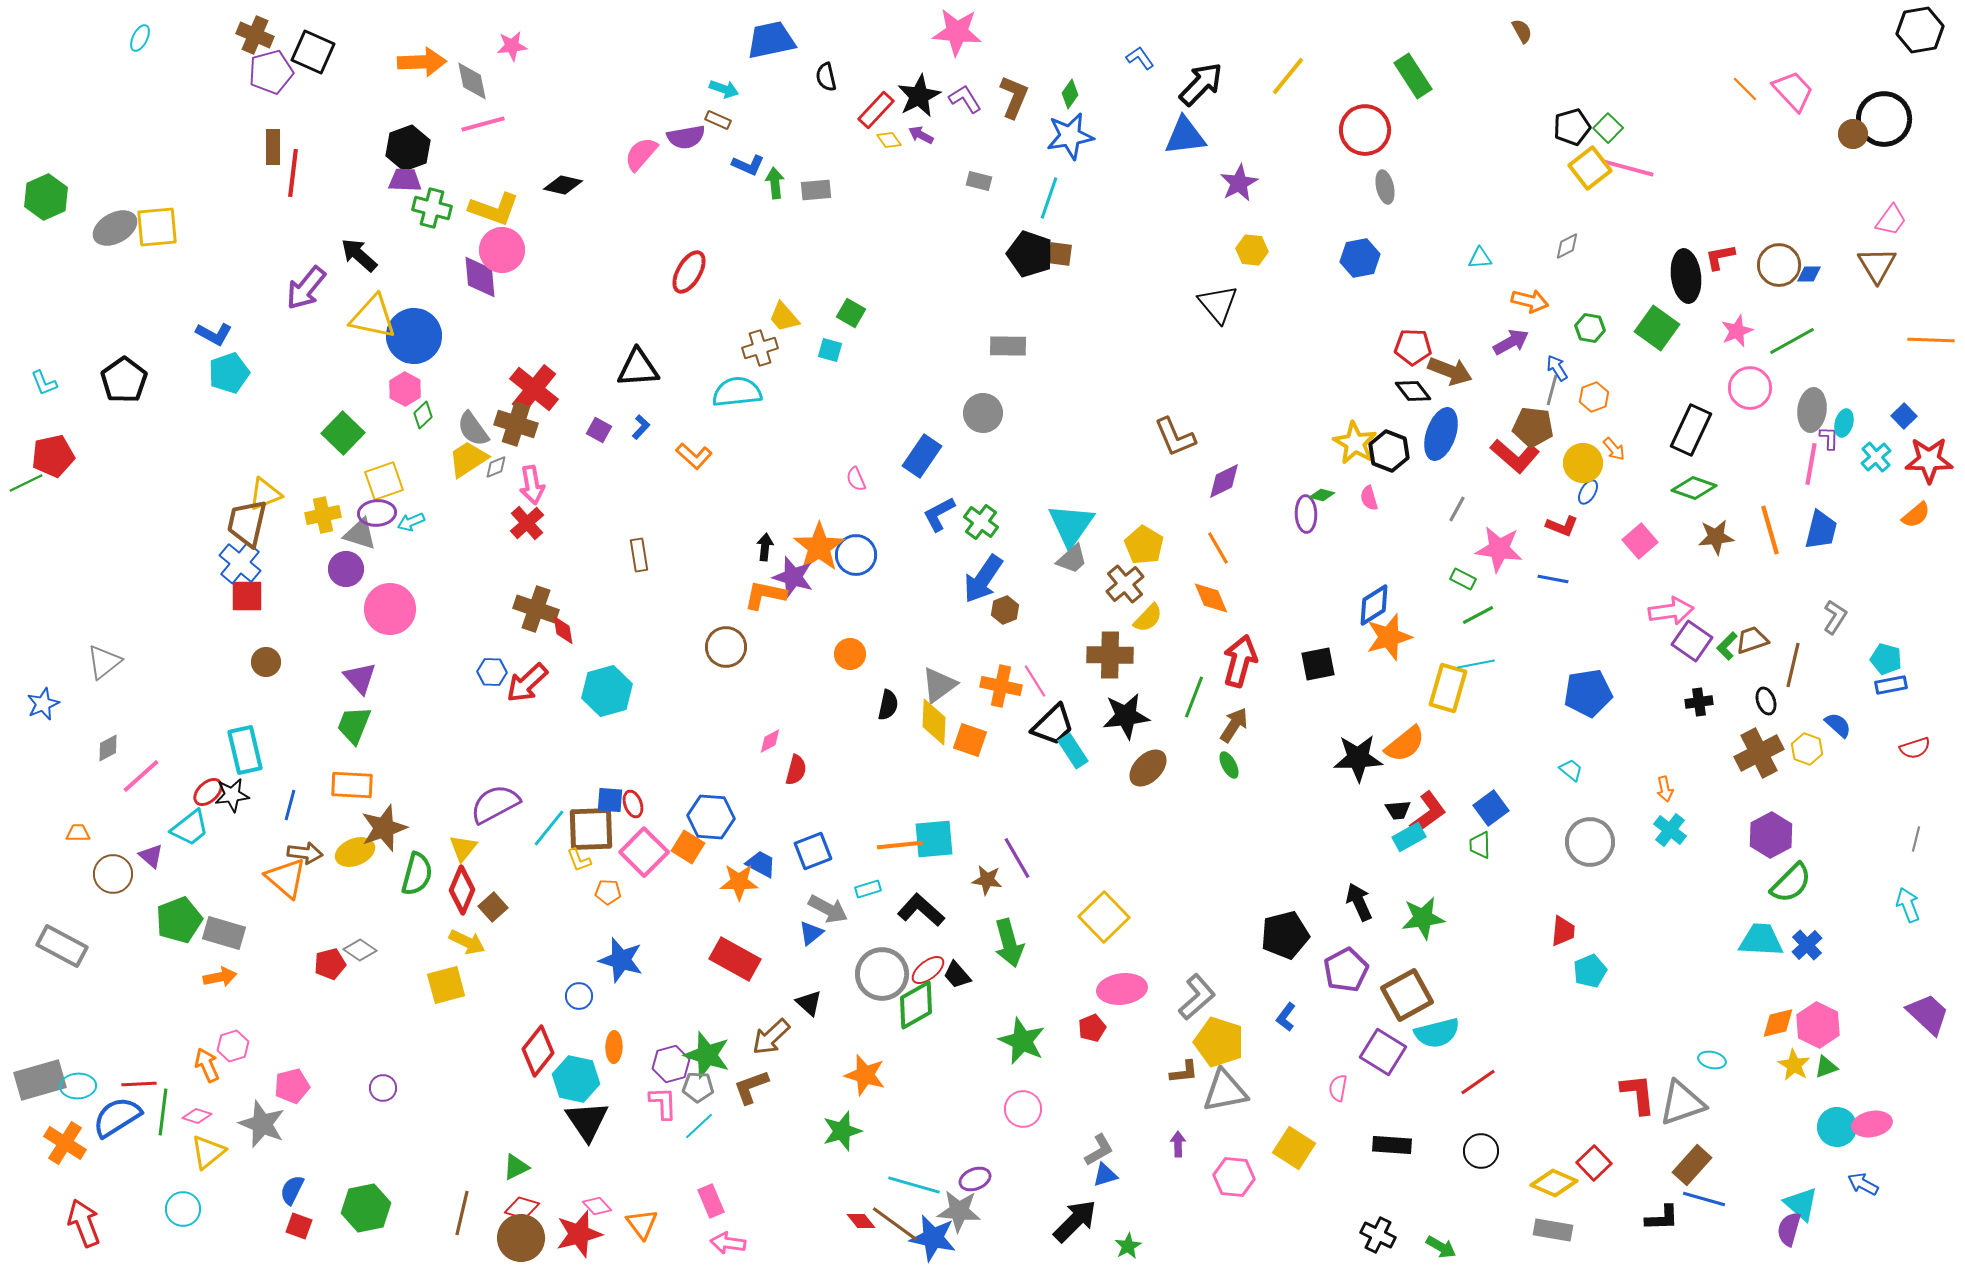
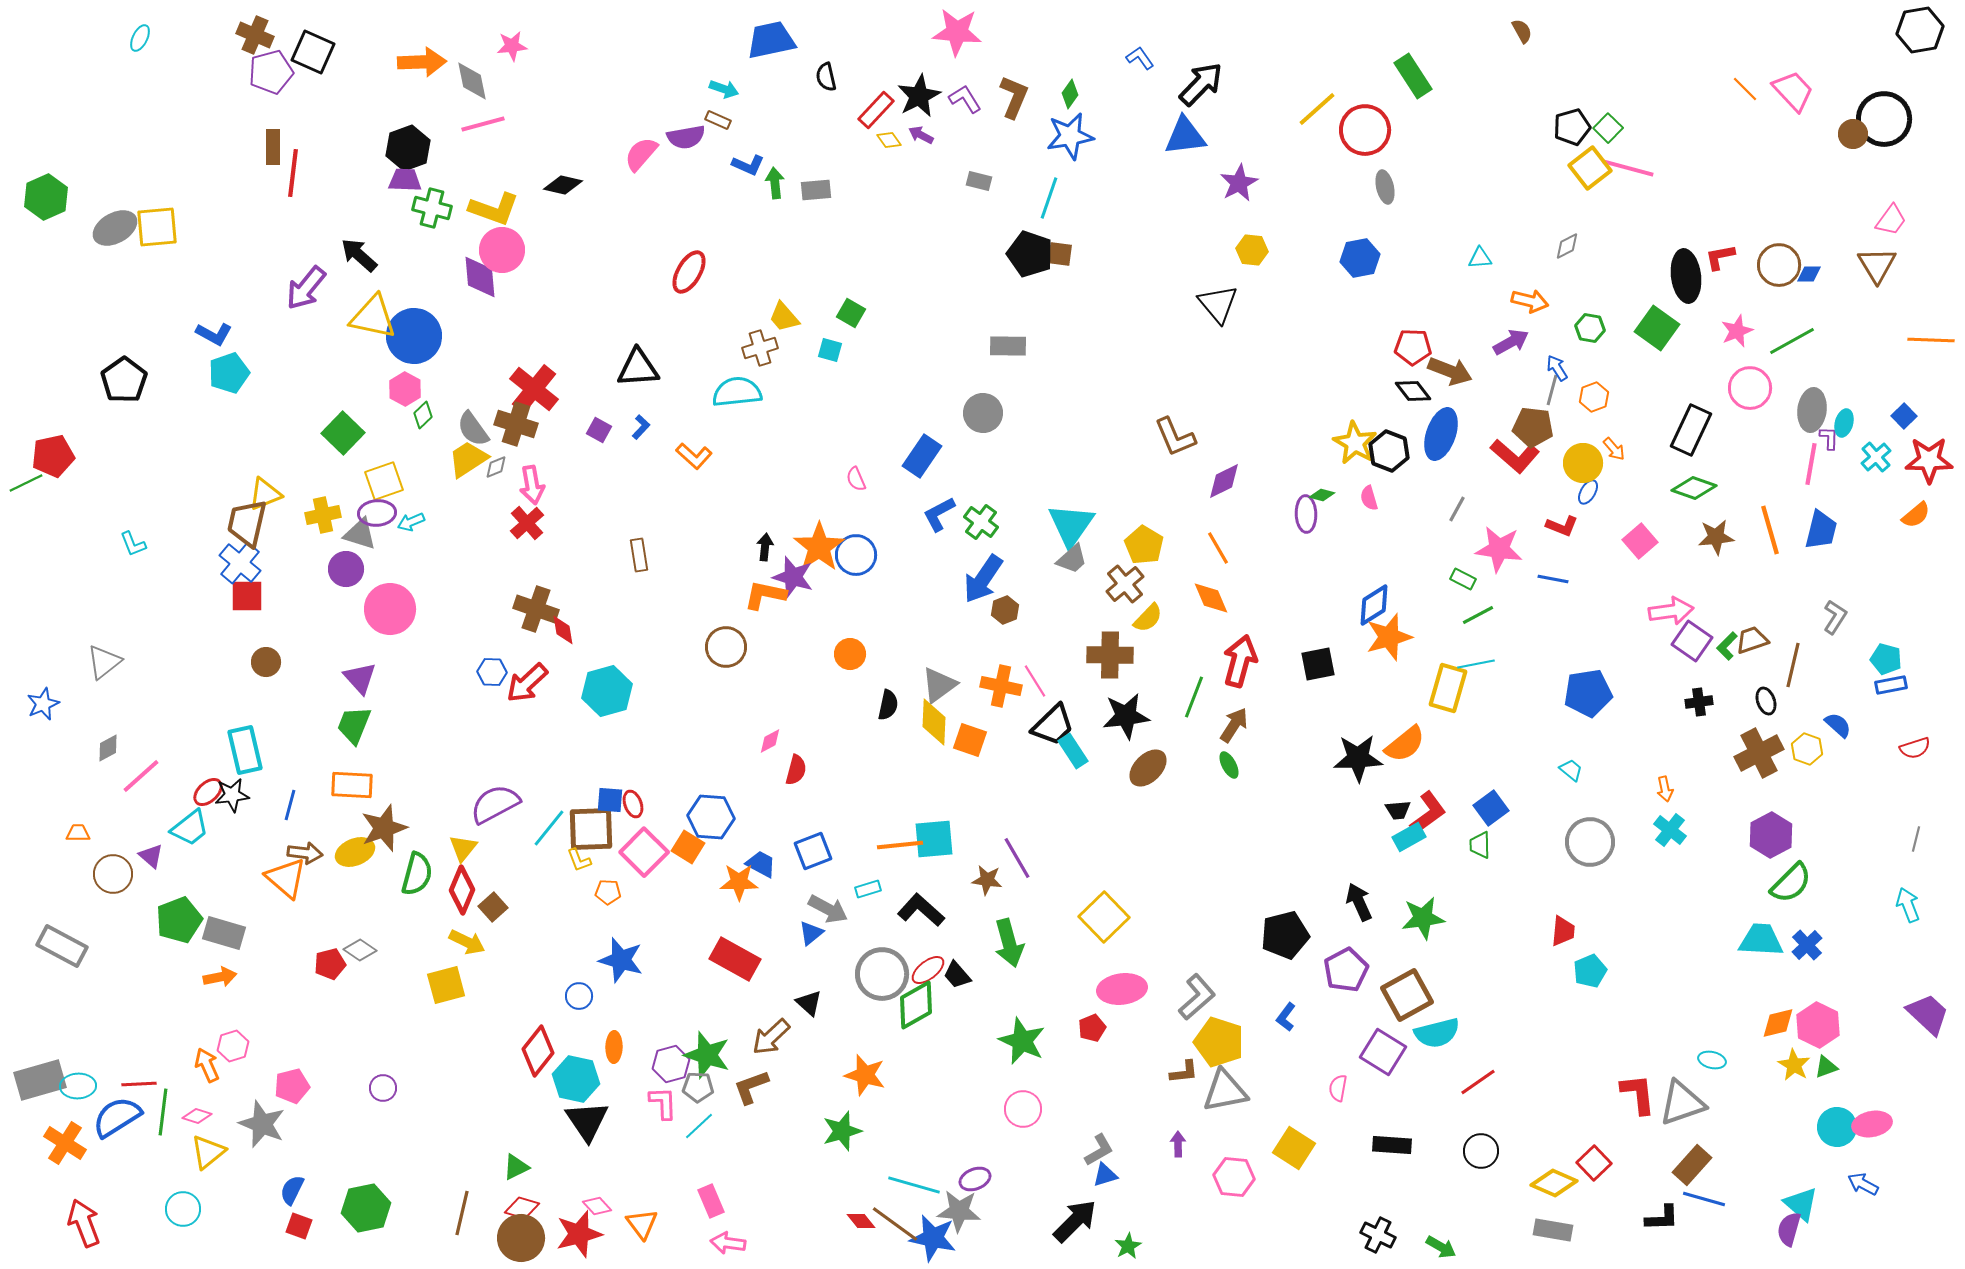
yellow line at (1288, 76): moved 29 px right, 33 px down; rotated 9 degrees clockwise
cyan L-shape at (44, 383): moved 89 px right, 161 px down
